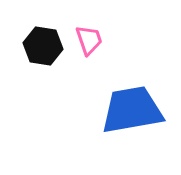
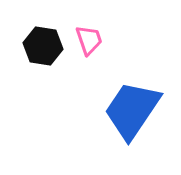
blue trapezoid: rotated 46 degrees counterclockwise
